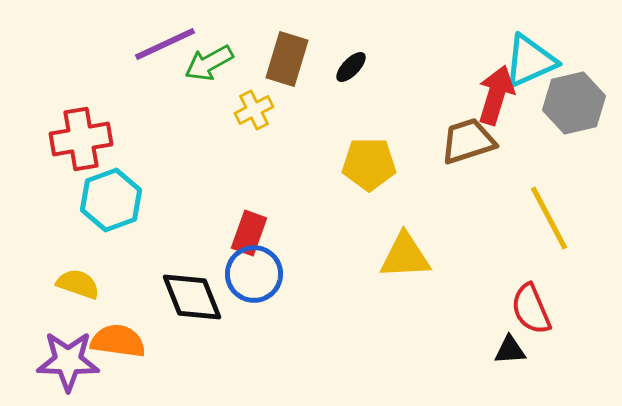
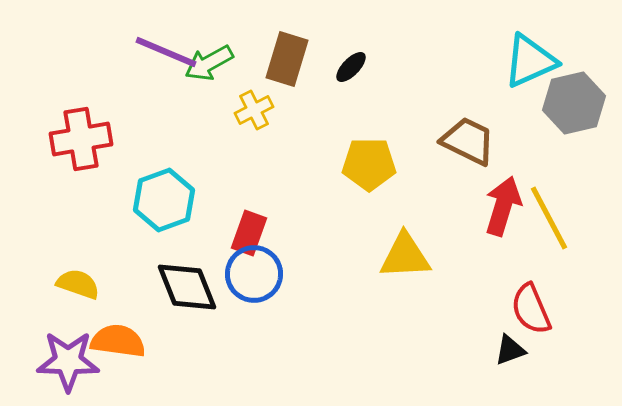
purple line: moved 1 px right, 8 px down; rotated 48 degrees clockwise
red arrow: moved 7 px right, 111 px down
brown trapezoid: rotated 44 degrees clockwise
cyan hexagon: moved 53 px right
black diamond: moved 5 px left, 10 px up
black triangle: rotated 16 degrees counterclockwise
